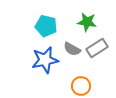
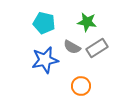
cyan pentagon: moved 2 px left, 3 px up
gray semicircle: moved 2 px up
